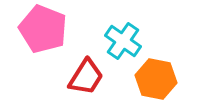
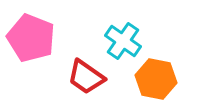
pink pentagon: moved 12 px left, 9 px down
red trapezoid: rotated 93 degrees clockwise
